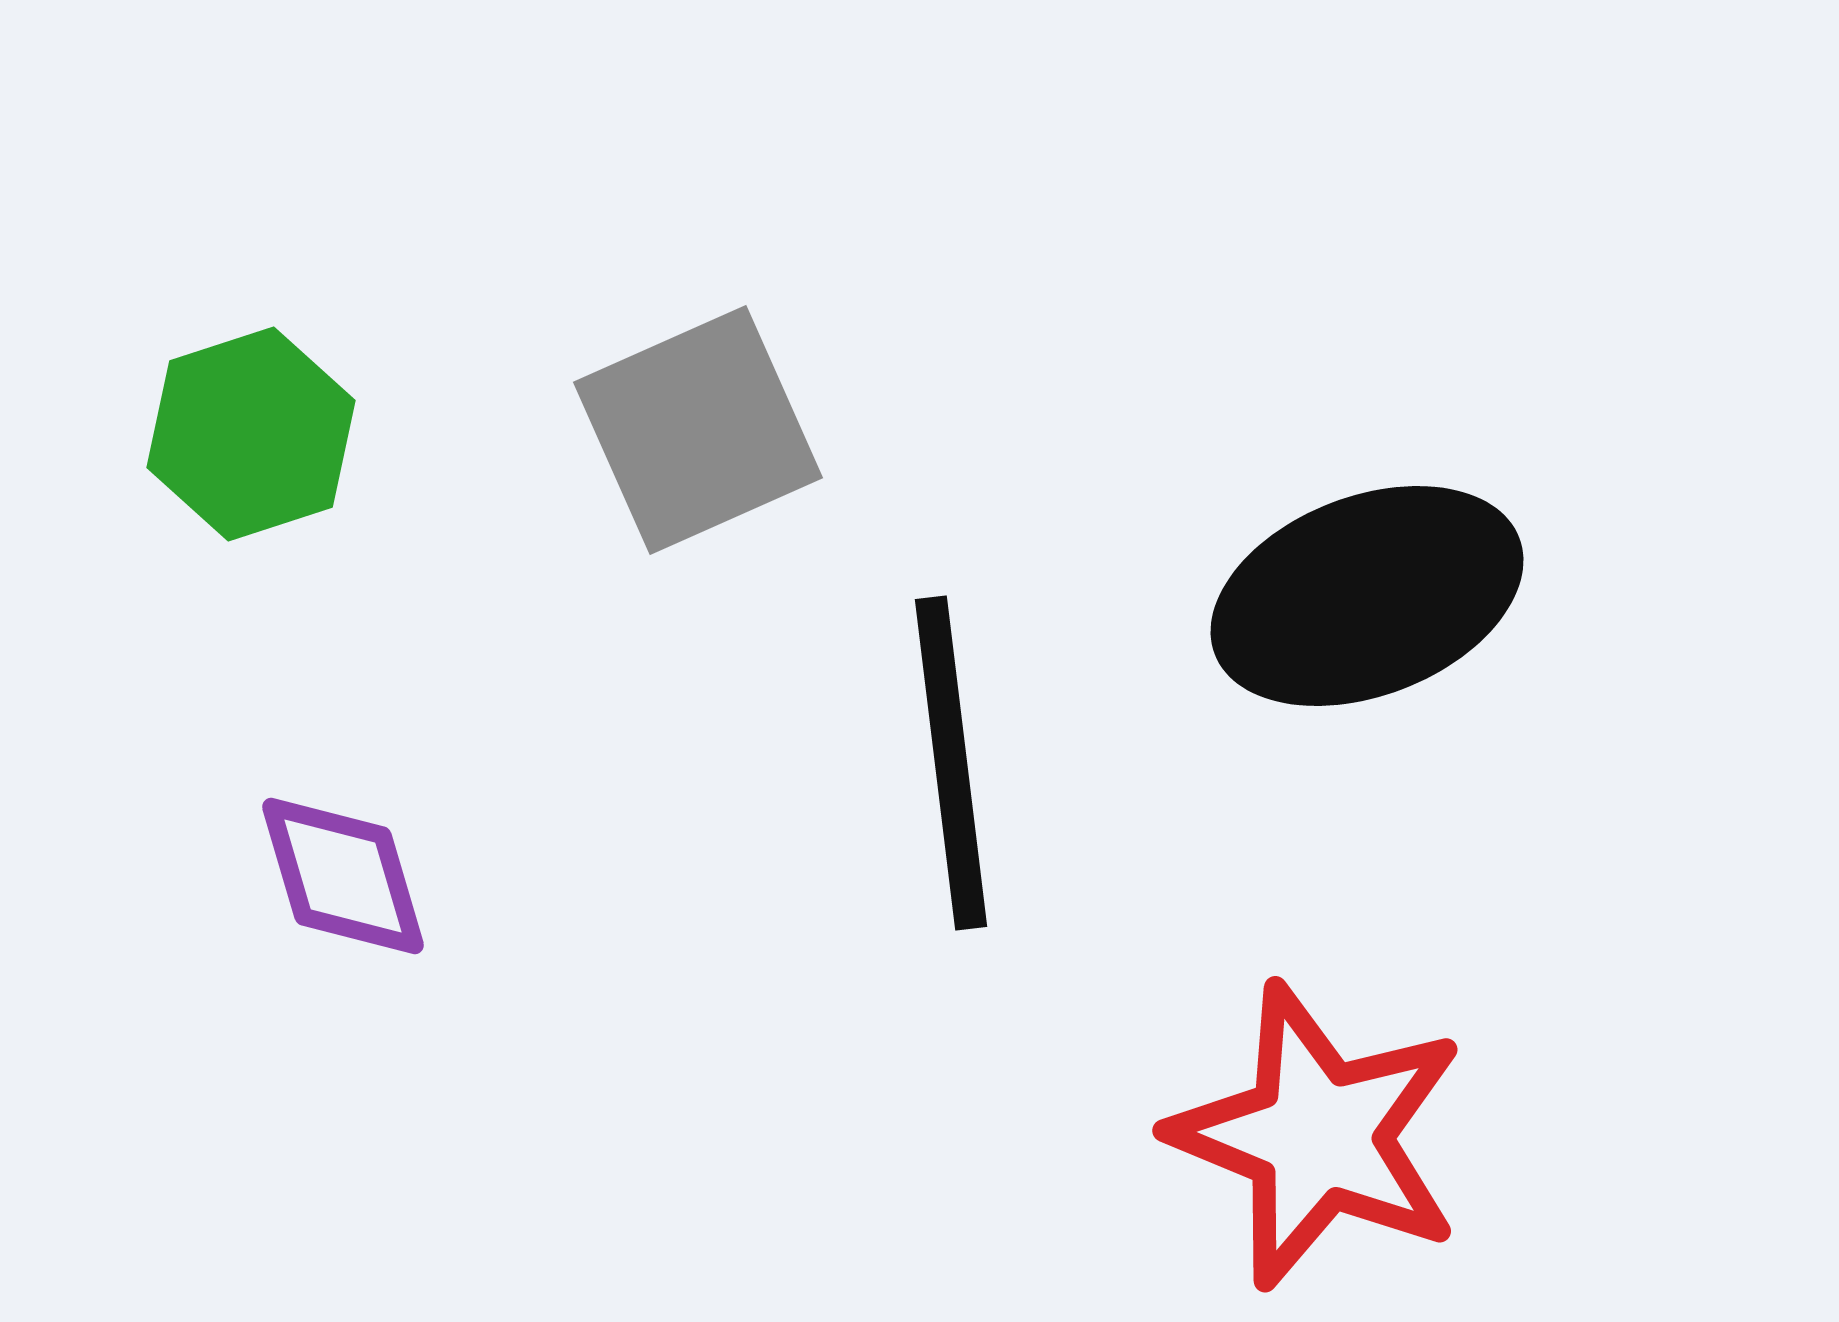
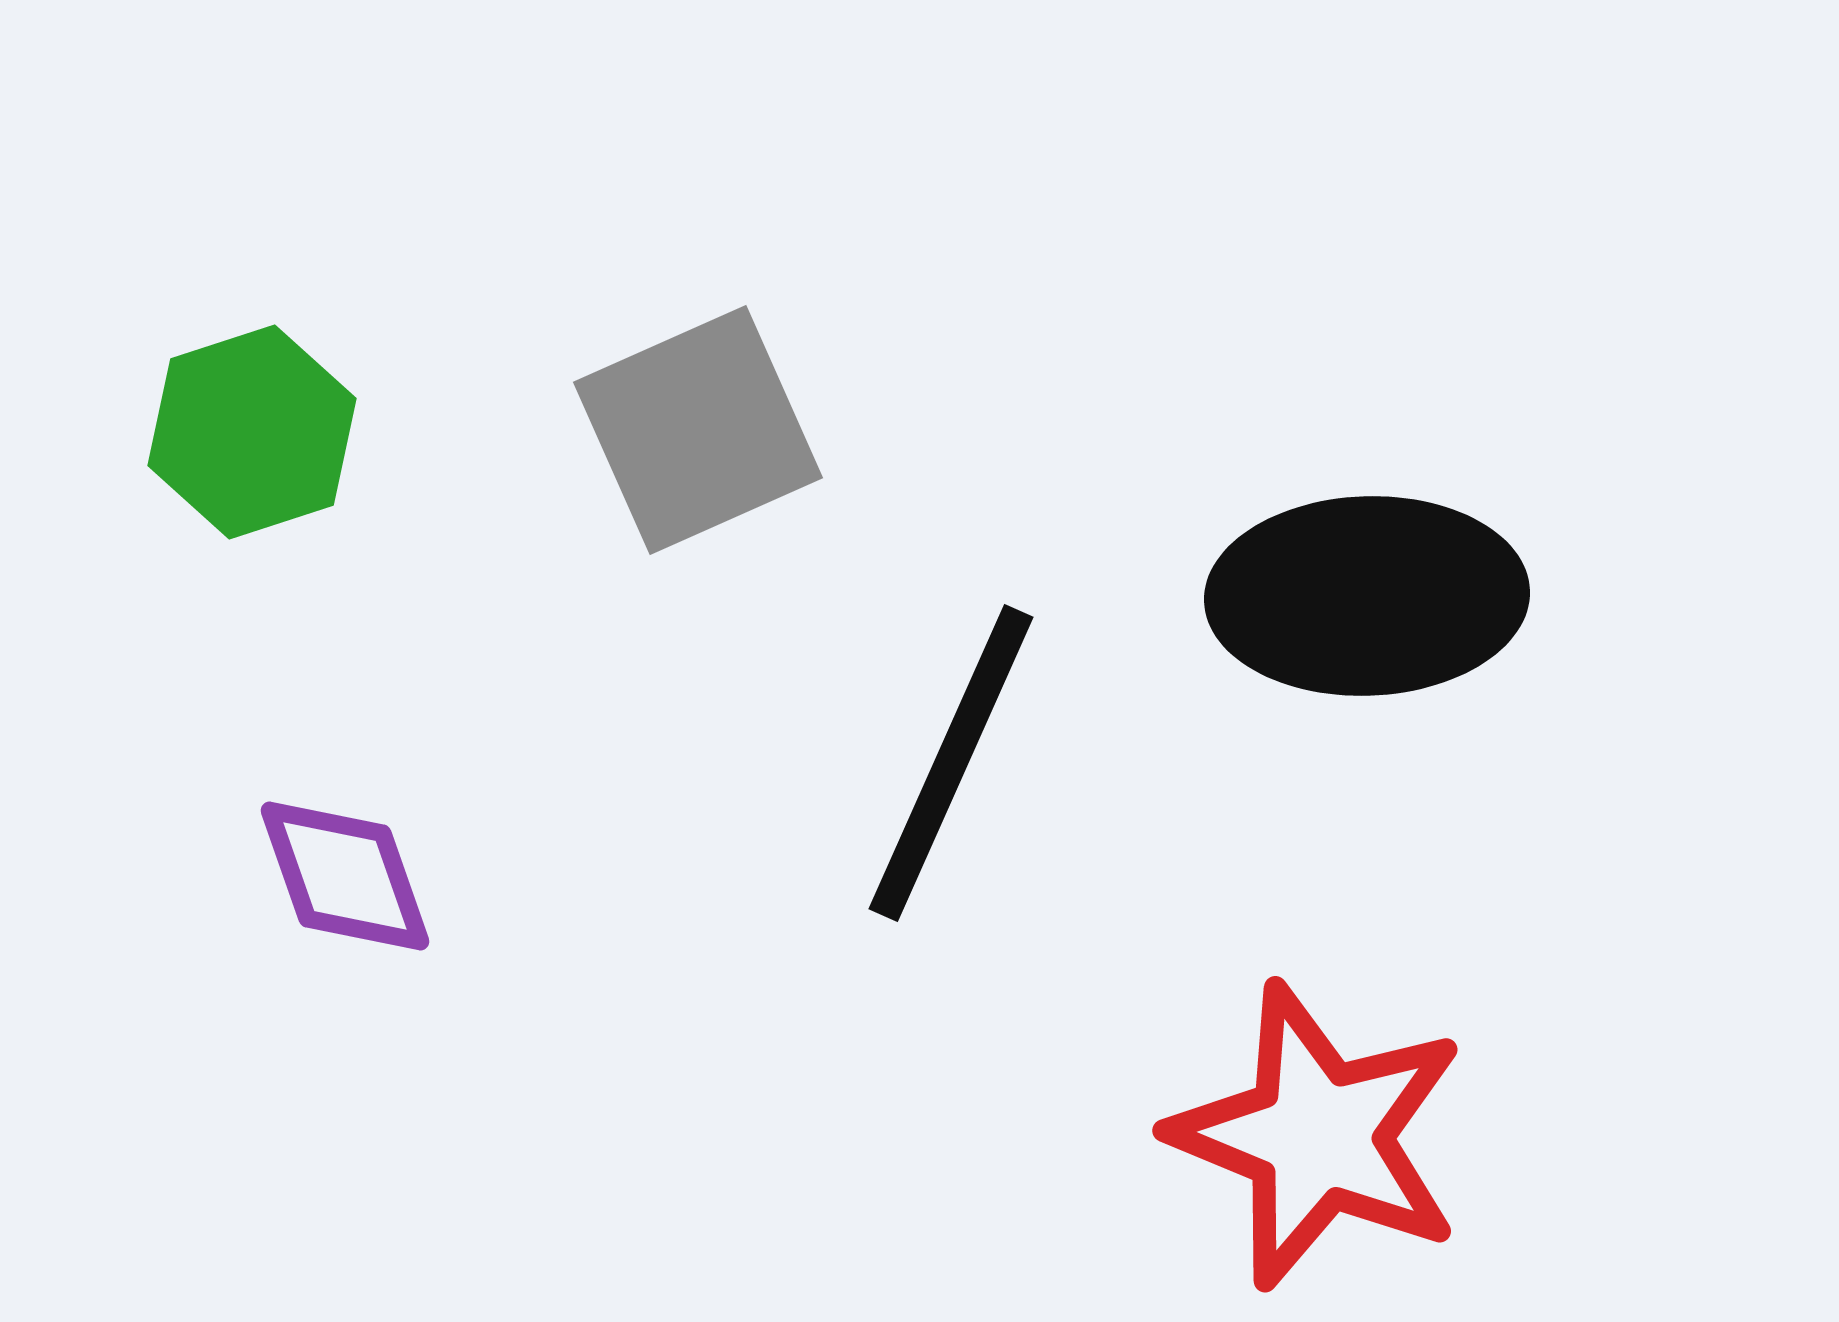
green hexagon: moved 1 px right, 2 px up
black ellipse: rotated 19 degrees clockwise
black line: rotated 31 degrees clockwise
purple diamond: moved 2 px right; rotated 3 degrees counterclockwise
